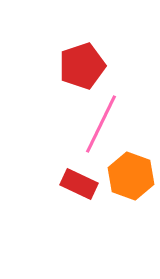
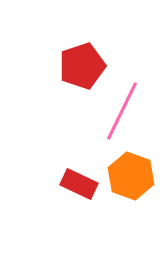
pink line: moved 21 px right, 13 px up
